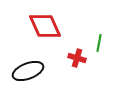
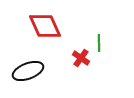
green line: rotated 12 degrees counterclockwise
red cross: moved 4 px right; rotated 18 degrees clockwise
